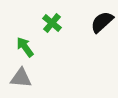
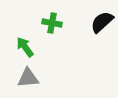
green cross: rotated 30 degrees counterclockwise
gray triangle: moved 7 px right; rotated 10 degrees counterclockwise
